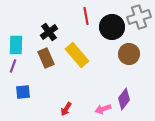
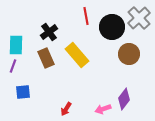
gray cross: moved 1 px down; rotated 25 degrees counterclockwise
